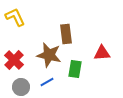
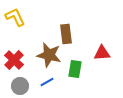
gray circle: moved 1 px left, 1 px up
